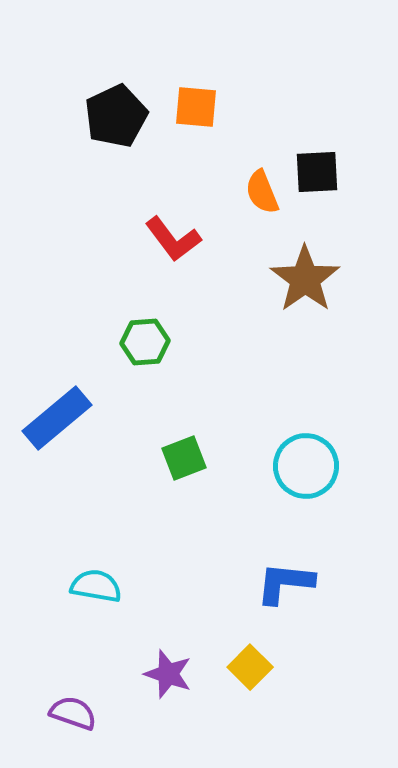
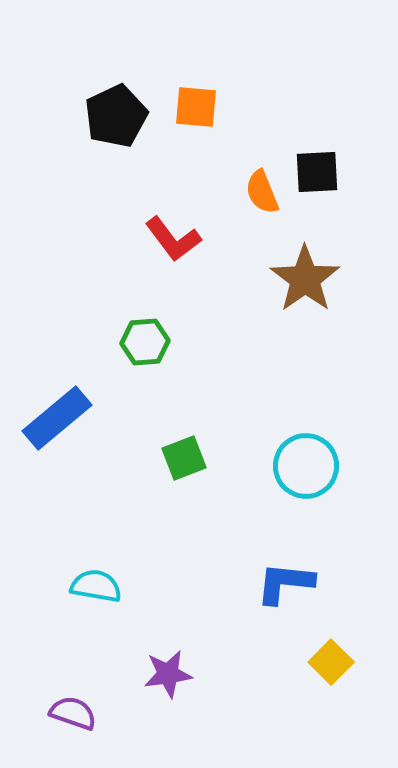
yellow square: moved 81 px right, 5 px up
purple star: rotated 27 degrees counterclockwise
